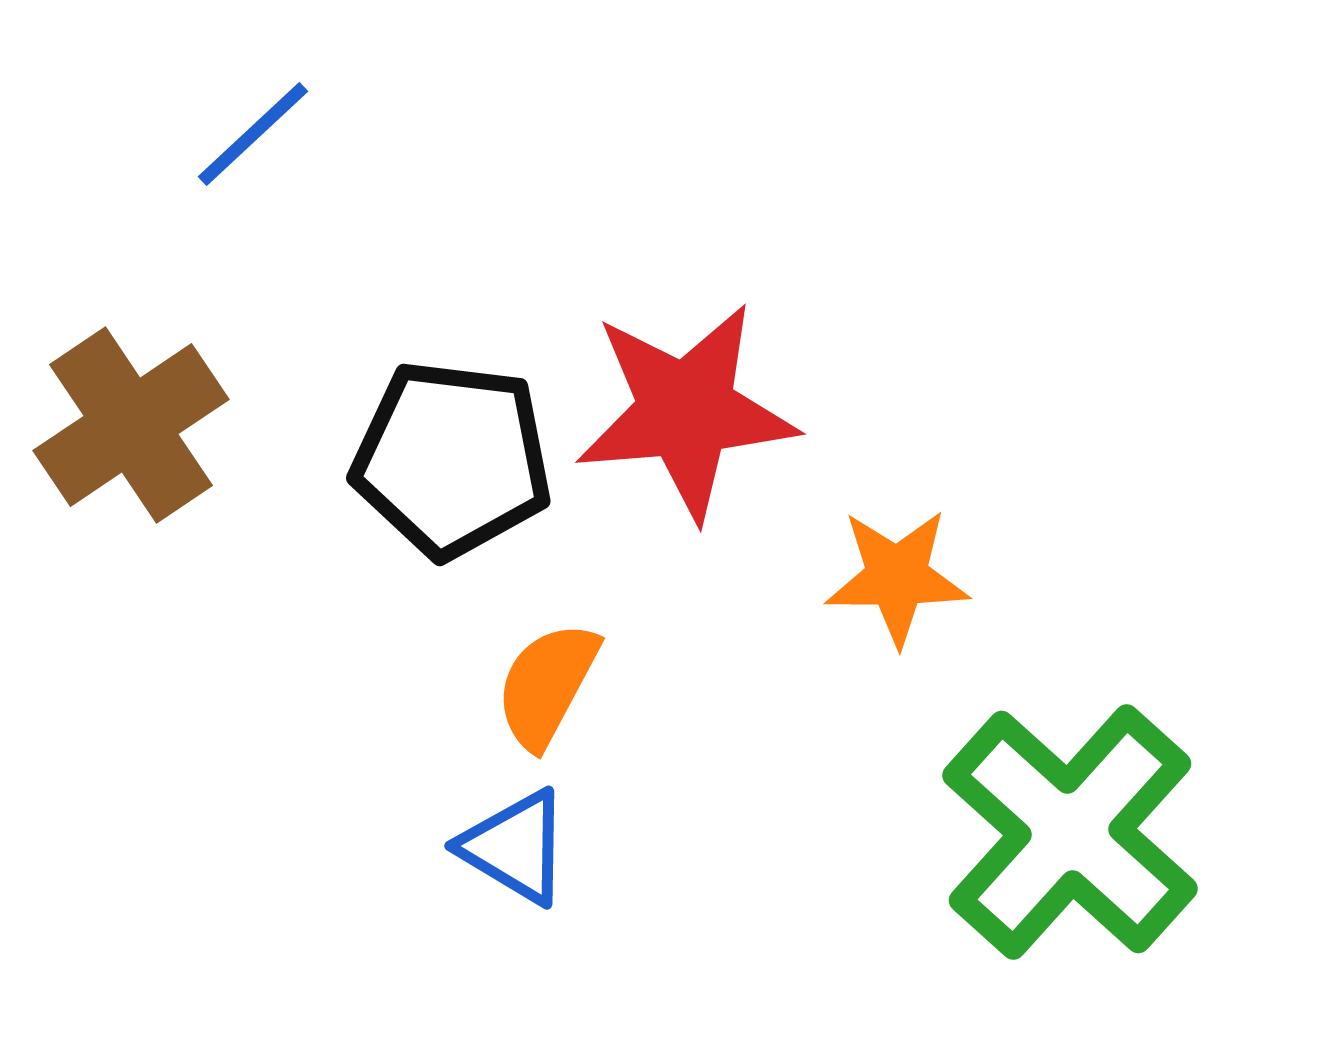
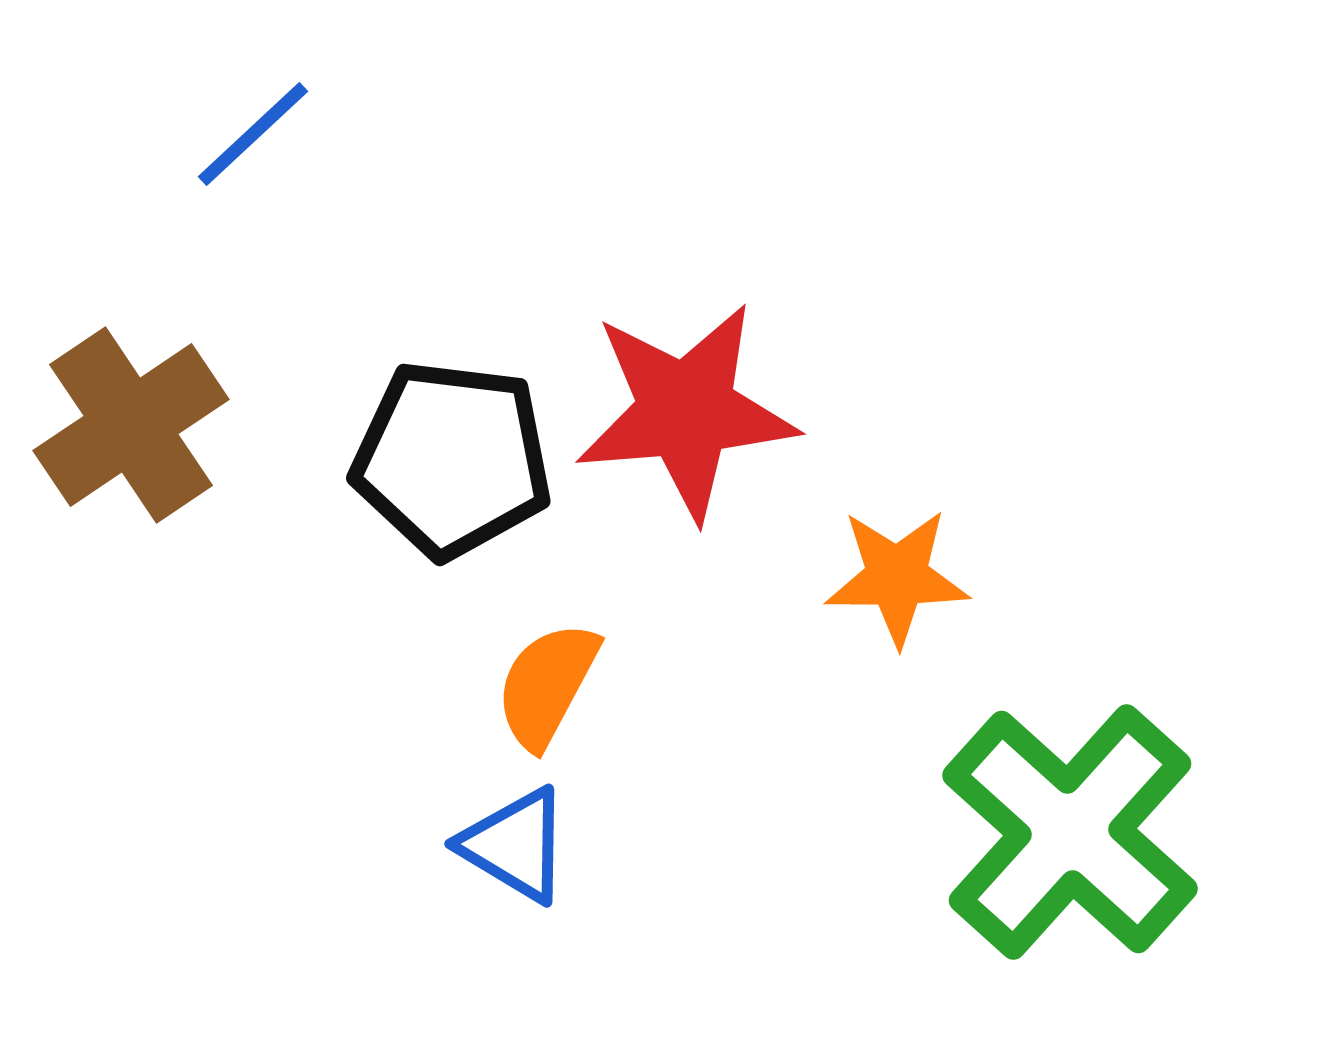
blue triangle: moved 2 px up
